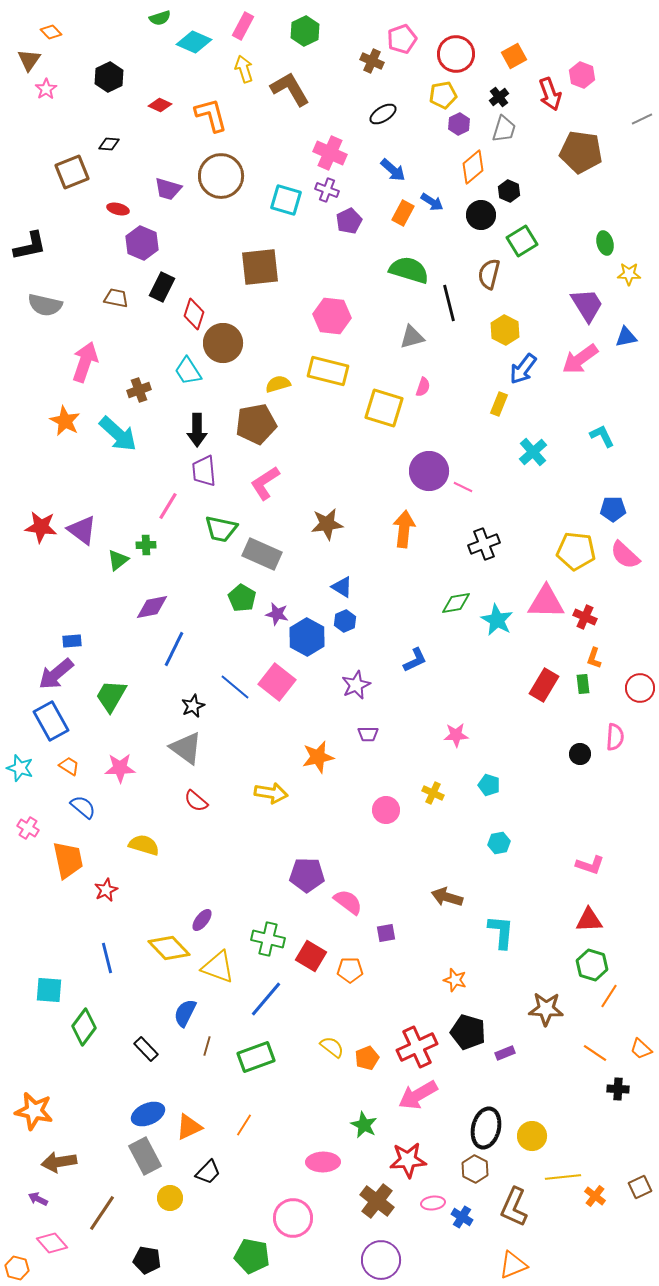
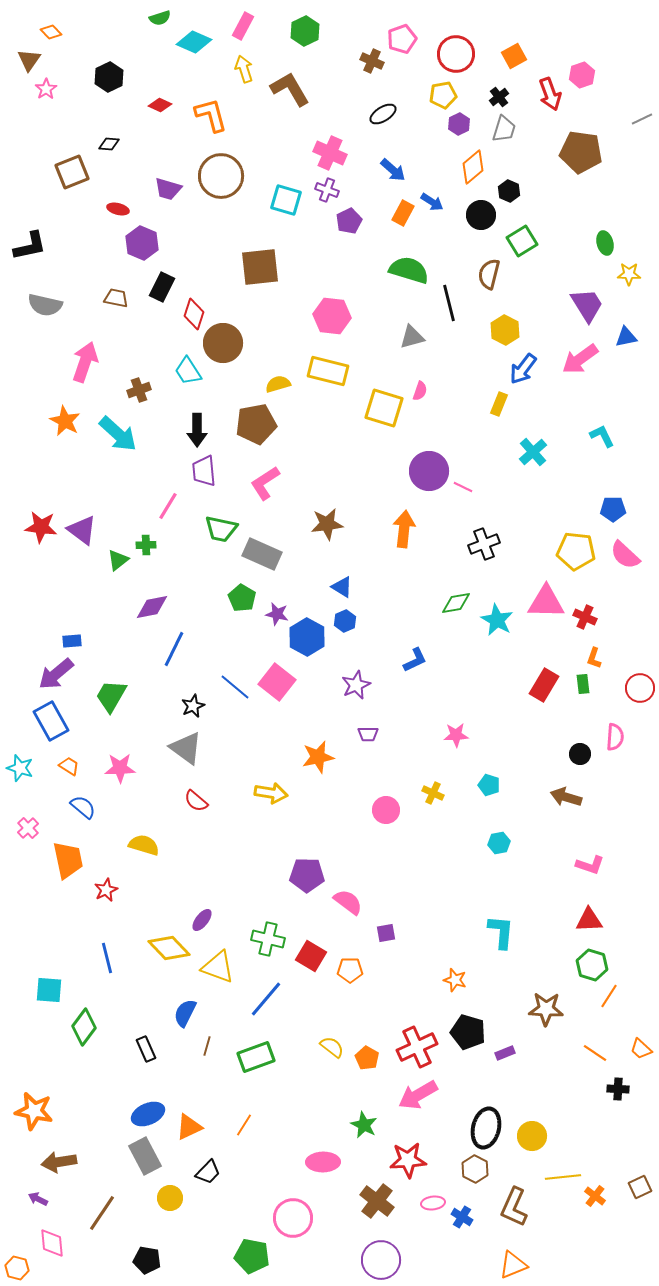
pink hexagon at (582, 75): rotated 20 degrees clockwise
pink semicircle at (423, 387): moved 3 px left, 4 px down
pink cross at (28, 828): rotated 15 degrees clockwise
brown arrow at (447, 897): moved 119 px right, 100 px up
black rectangle at (146, 1049): rotated 20 degrees clockwise
orange pentagon at (367, 1058): rotated 20 degrees counterclockwise
pink diamond at (52, 1243): rotated 36 degrees clockwise
